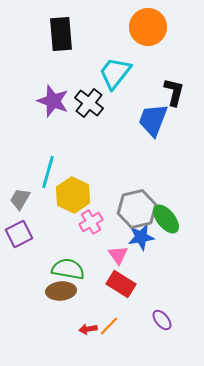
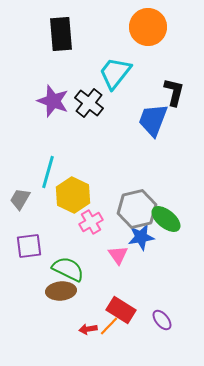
green ellipse: rotated 12 degrees counterclockwise
purple square: moved 10 px right, 12 px down; rotated 20 degrees clockwise
green semicircle: rotated 16 degrees clockwise
red rectangle: moved 26 px down
